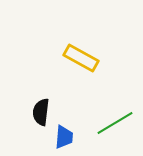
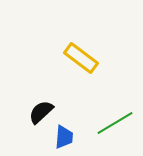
yellow rectangle: rotated 8 degrees clockwise
black semicircle: rotated 40 degrees clockwise
